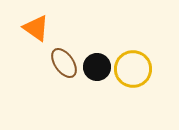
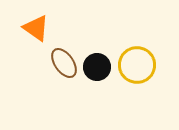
yellow circle: moved 4 px right, 4 px up
